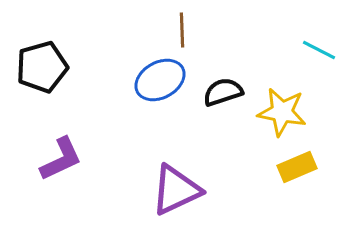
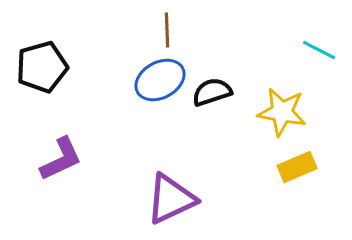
brown line: moved 15 px left
black semicircle: moved 11 px left
purple triangle: moved 5 px left, 9 px down
